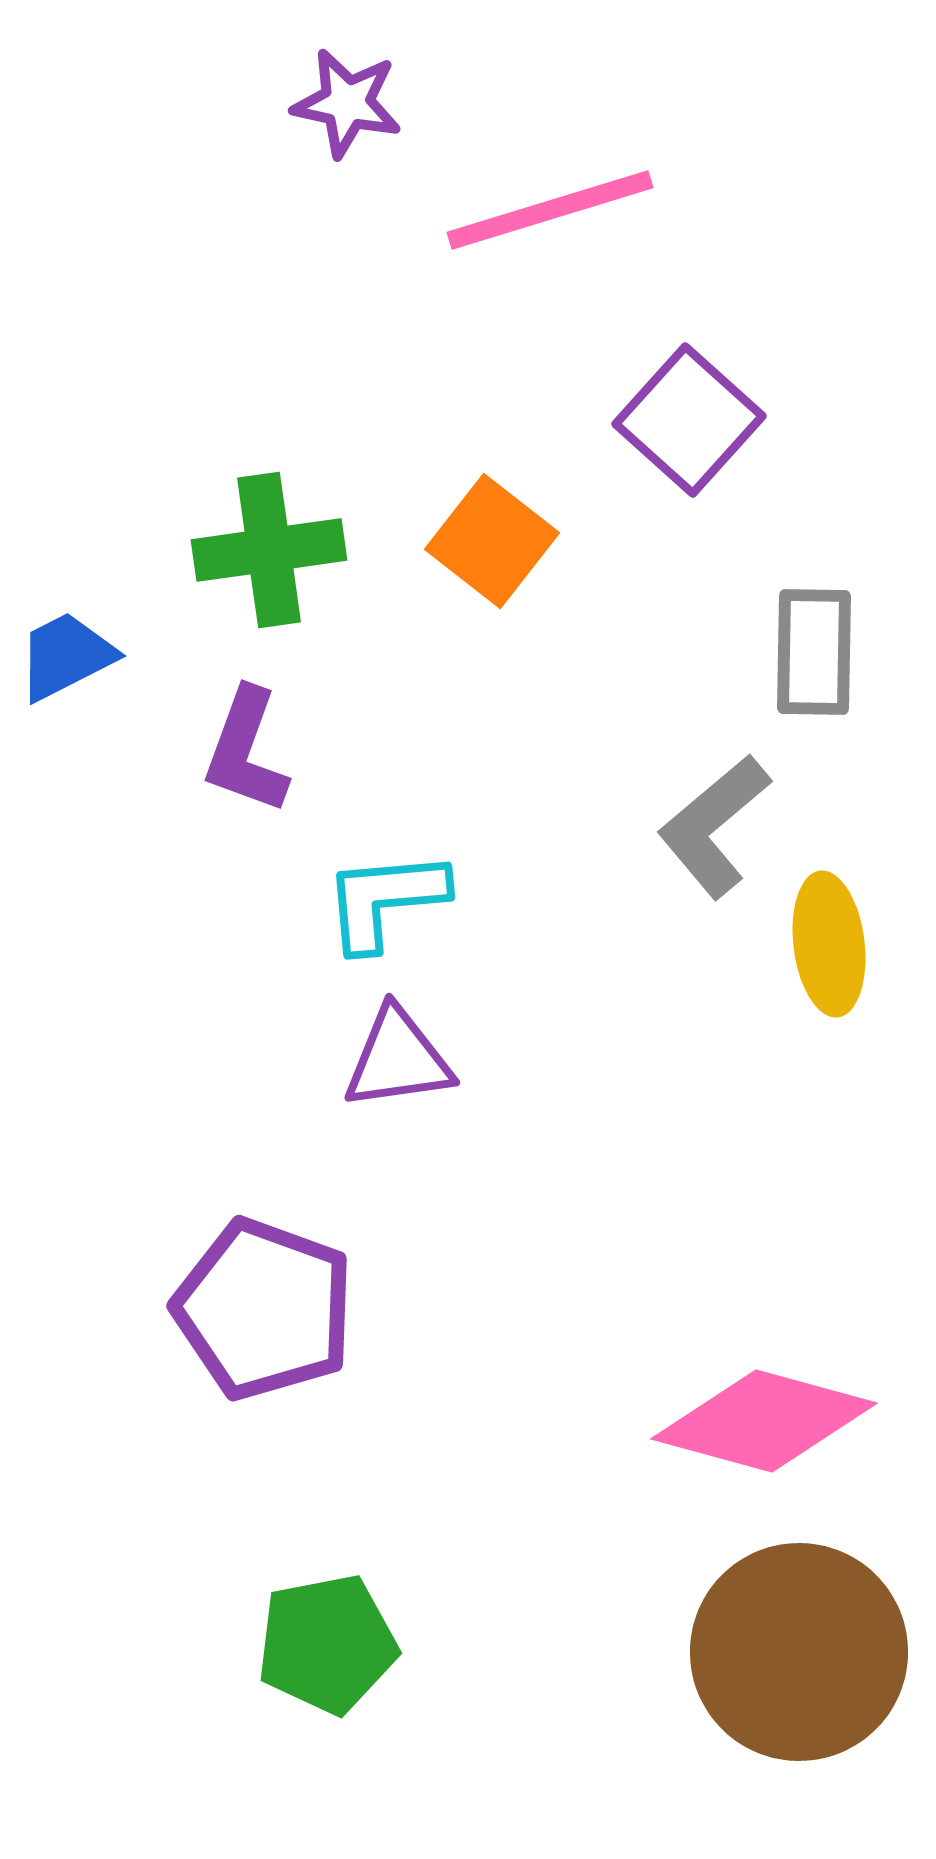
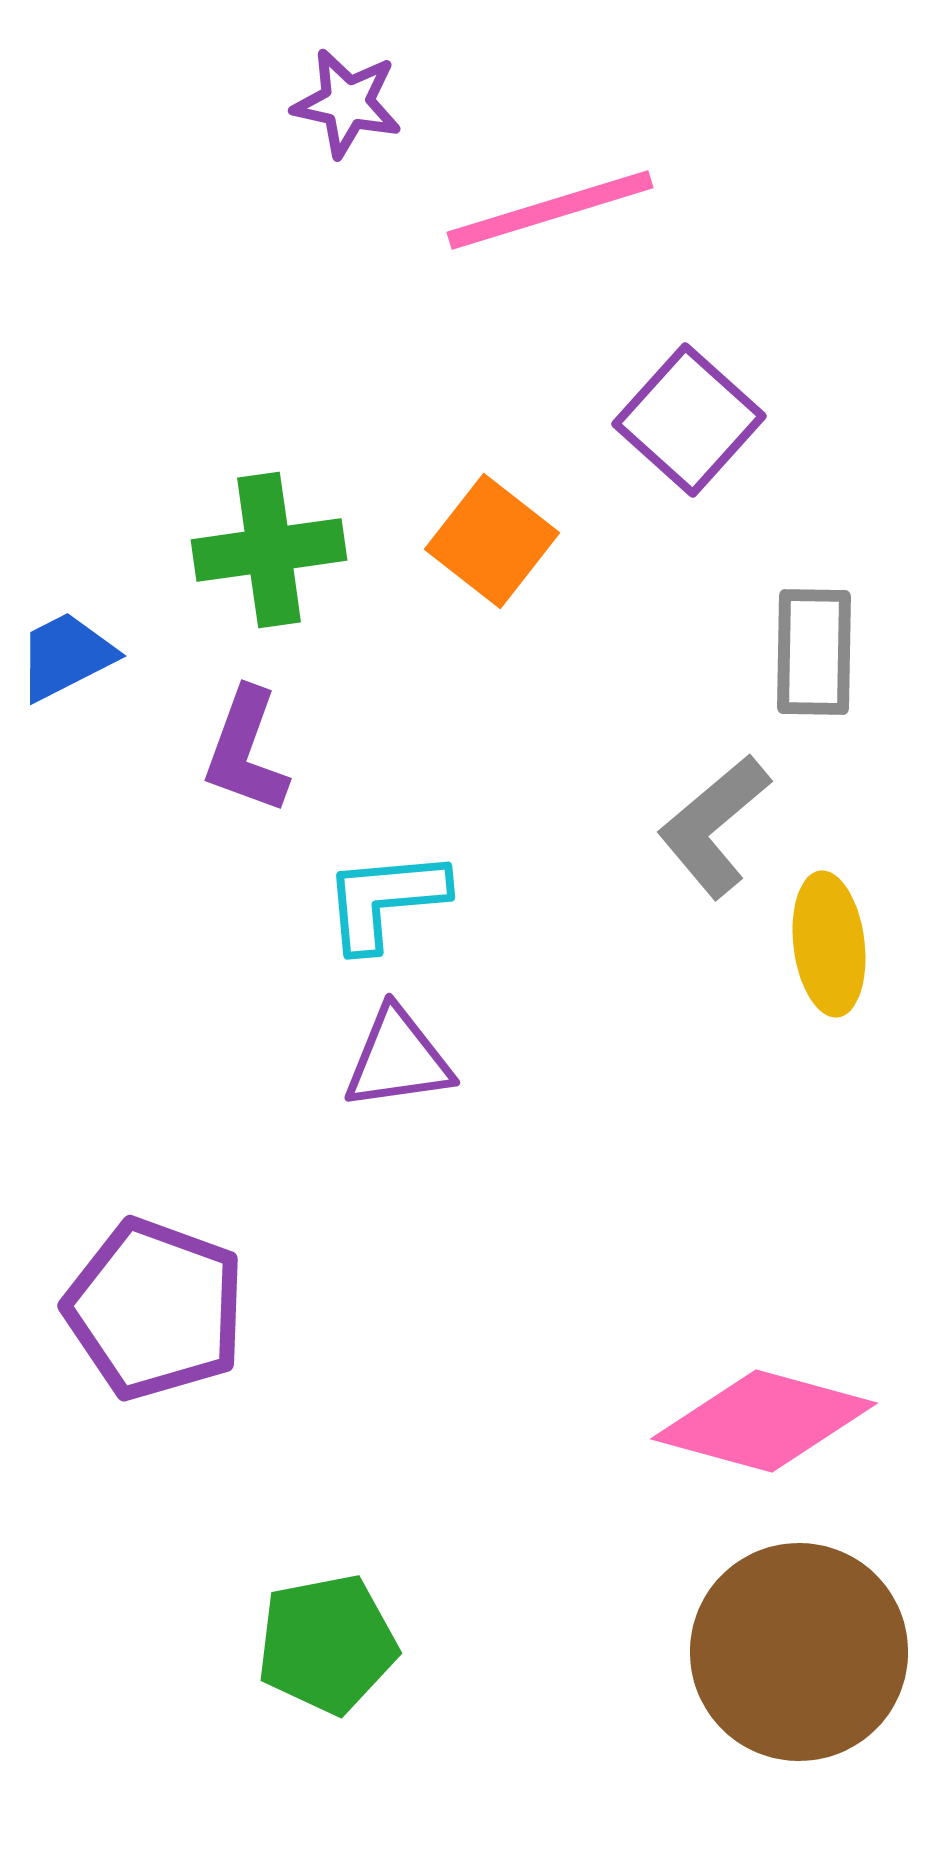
purple pentagon: moved 109 px left
